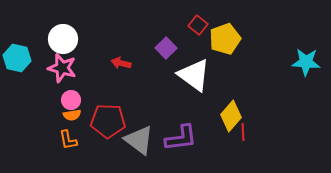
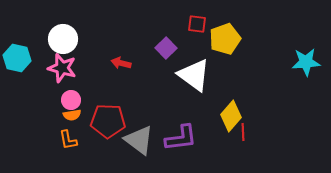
red square: moved 1 px left, 1 px up; rotated 30 degrees counterclockwise
cyan star: rotated 8 degrees counterclockwise
